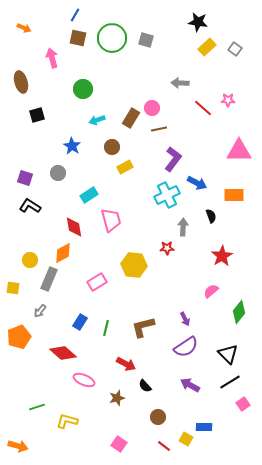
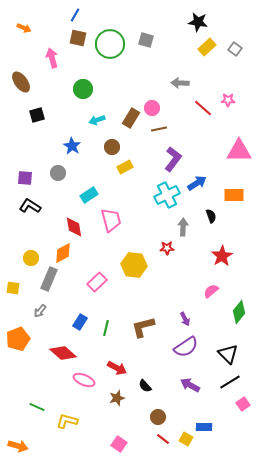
green circle at (112, 38): moved 2 px left, 6 px down
brown ellipse at (21, 82): rotated 20 degrees counterclockwise
purple square at (25, 178): rotated 14 degrees counterclockwise
blue arrow at (197, 183): rotated 60 degrees counterclockwise
yellow circle at (30, 260): moved 1 px right, 2 px up
pink rectangle at (97, 282): rotated 12 degrees counterclockwise
orange pentagon at (19, 337): moved 1 px left, 2 px down
red arrow at (126, 364): moved 9 px left, 4 px down
green line at (37, 407): rotated 42 degrees clockwise
red line at (164, 446): moved 1 px left, 7 px up
